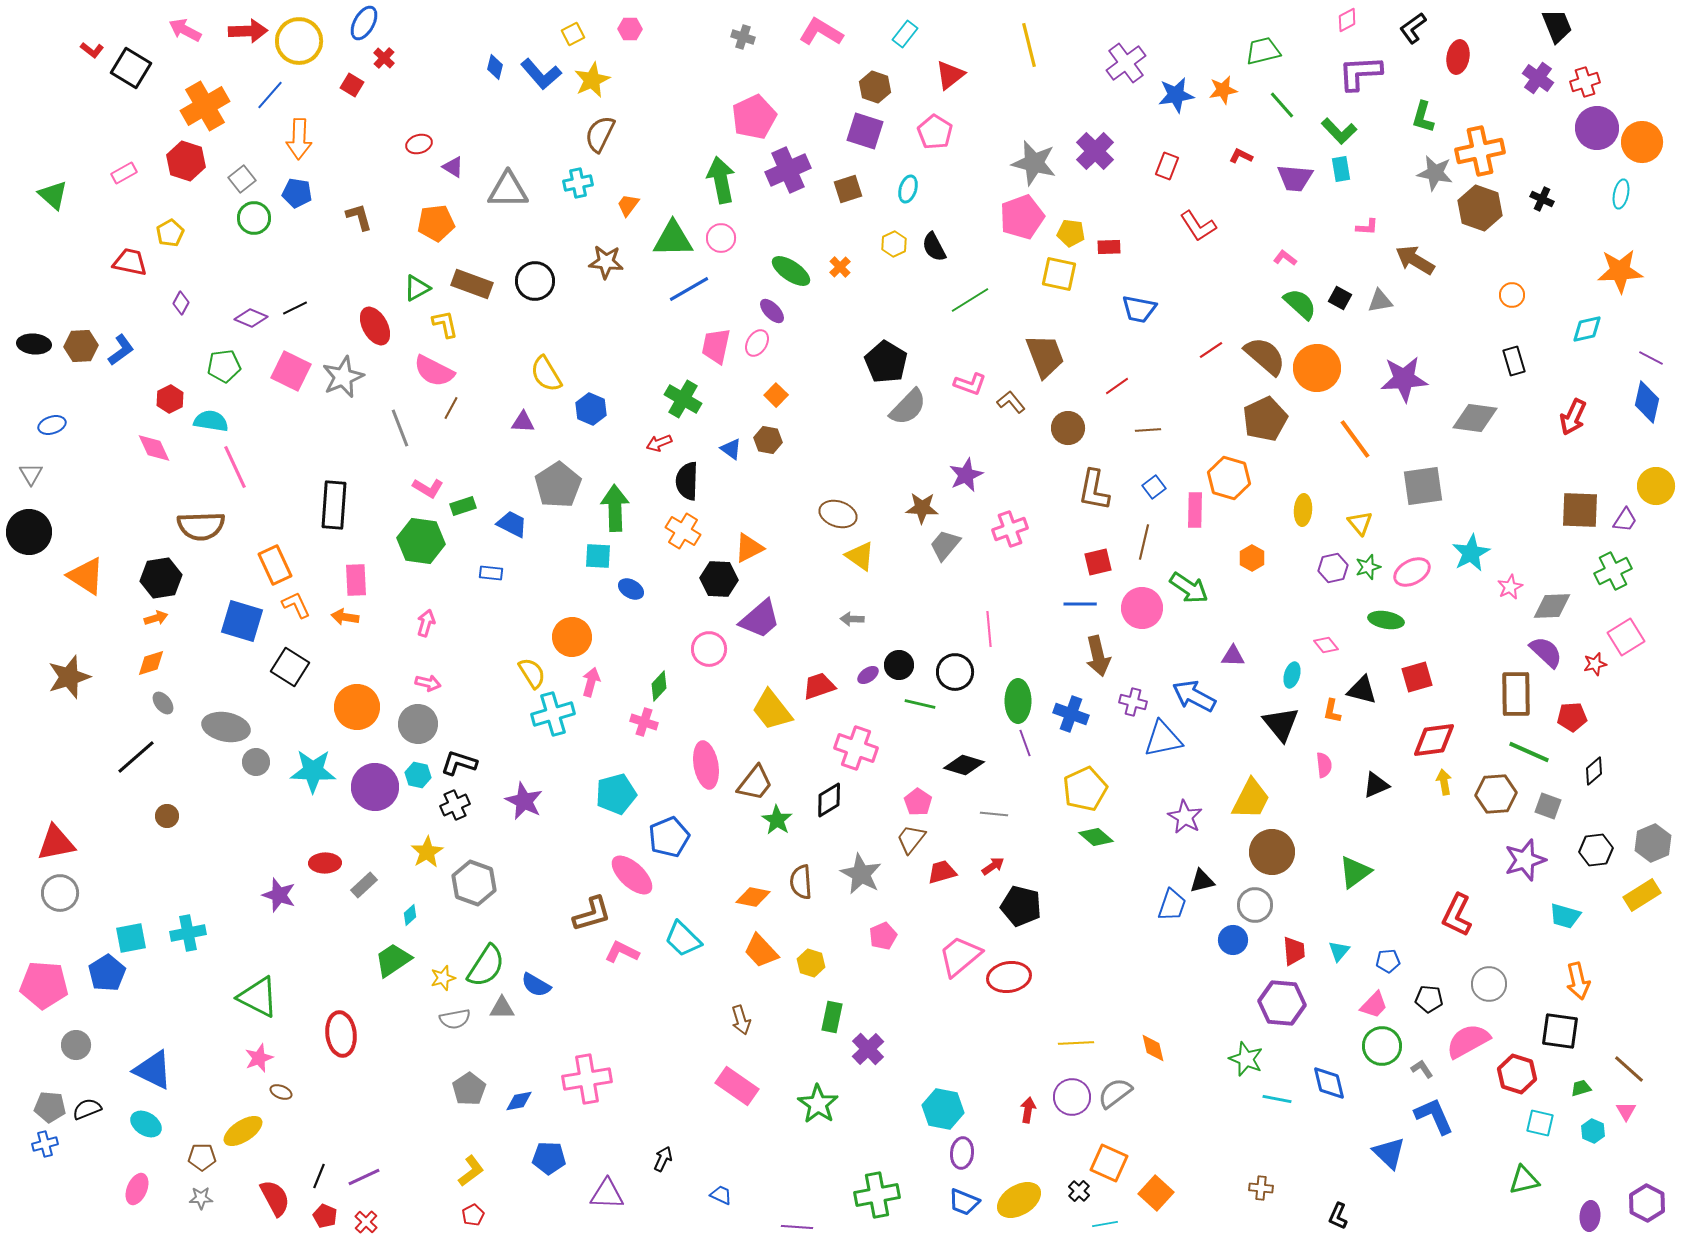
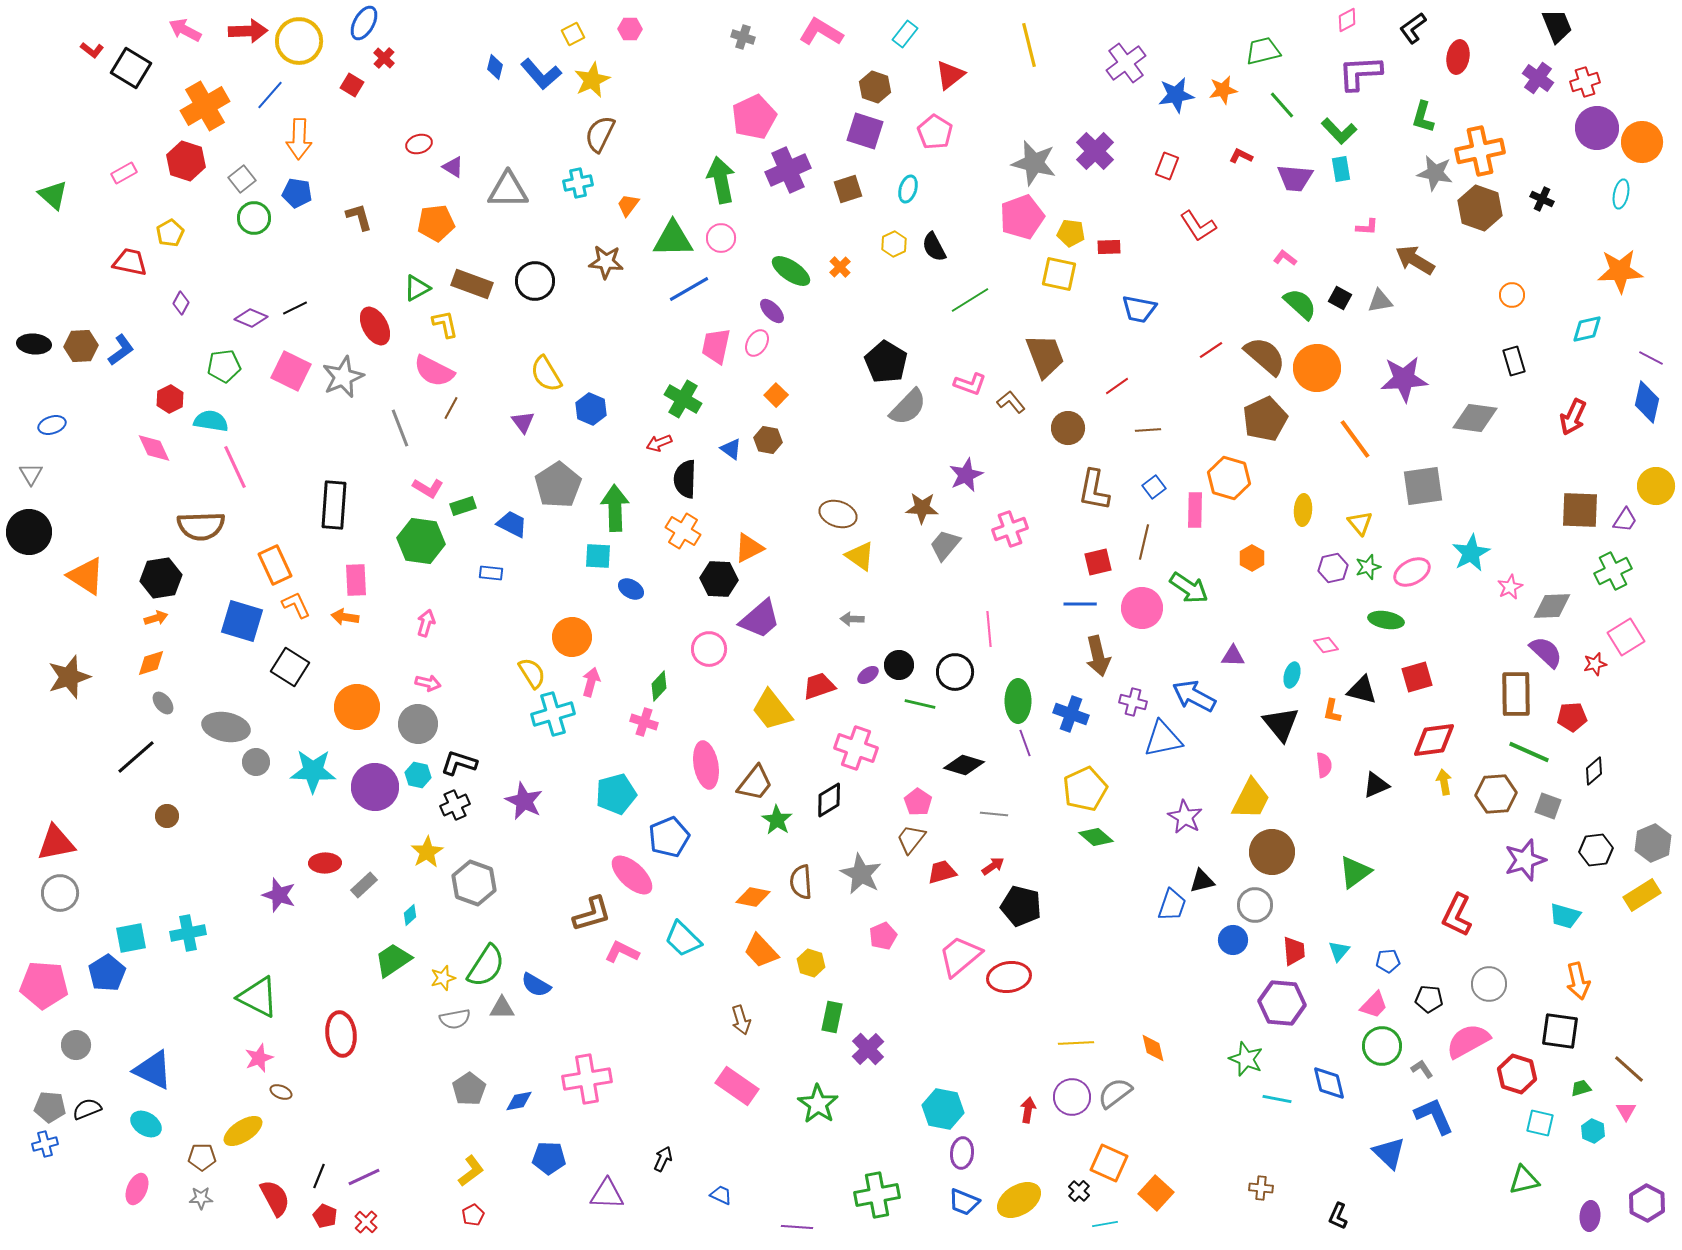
purple triangle at (523, 422): rotated 50 degrees clockwise
black semicircle at (687, 481): moved 2 px left, 2 px up
